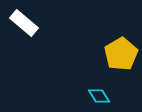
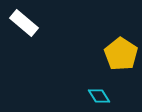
yellow pentagon: rotated 8 degrees counterclockwise
